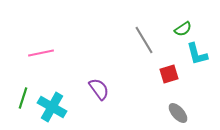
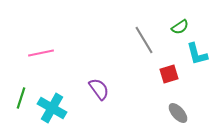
green semicircle: moved 3 px left, 2 px up
green line: moved 2 px left
cyan cross: moved 1 px down
